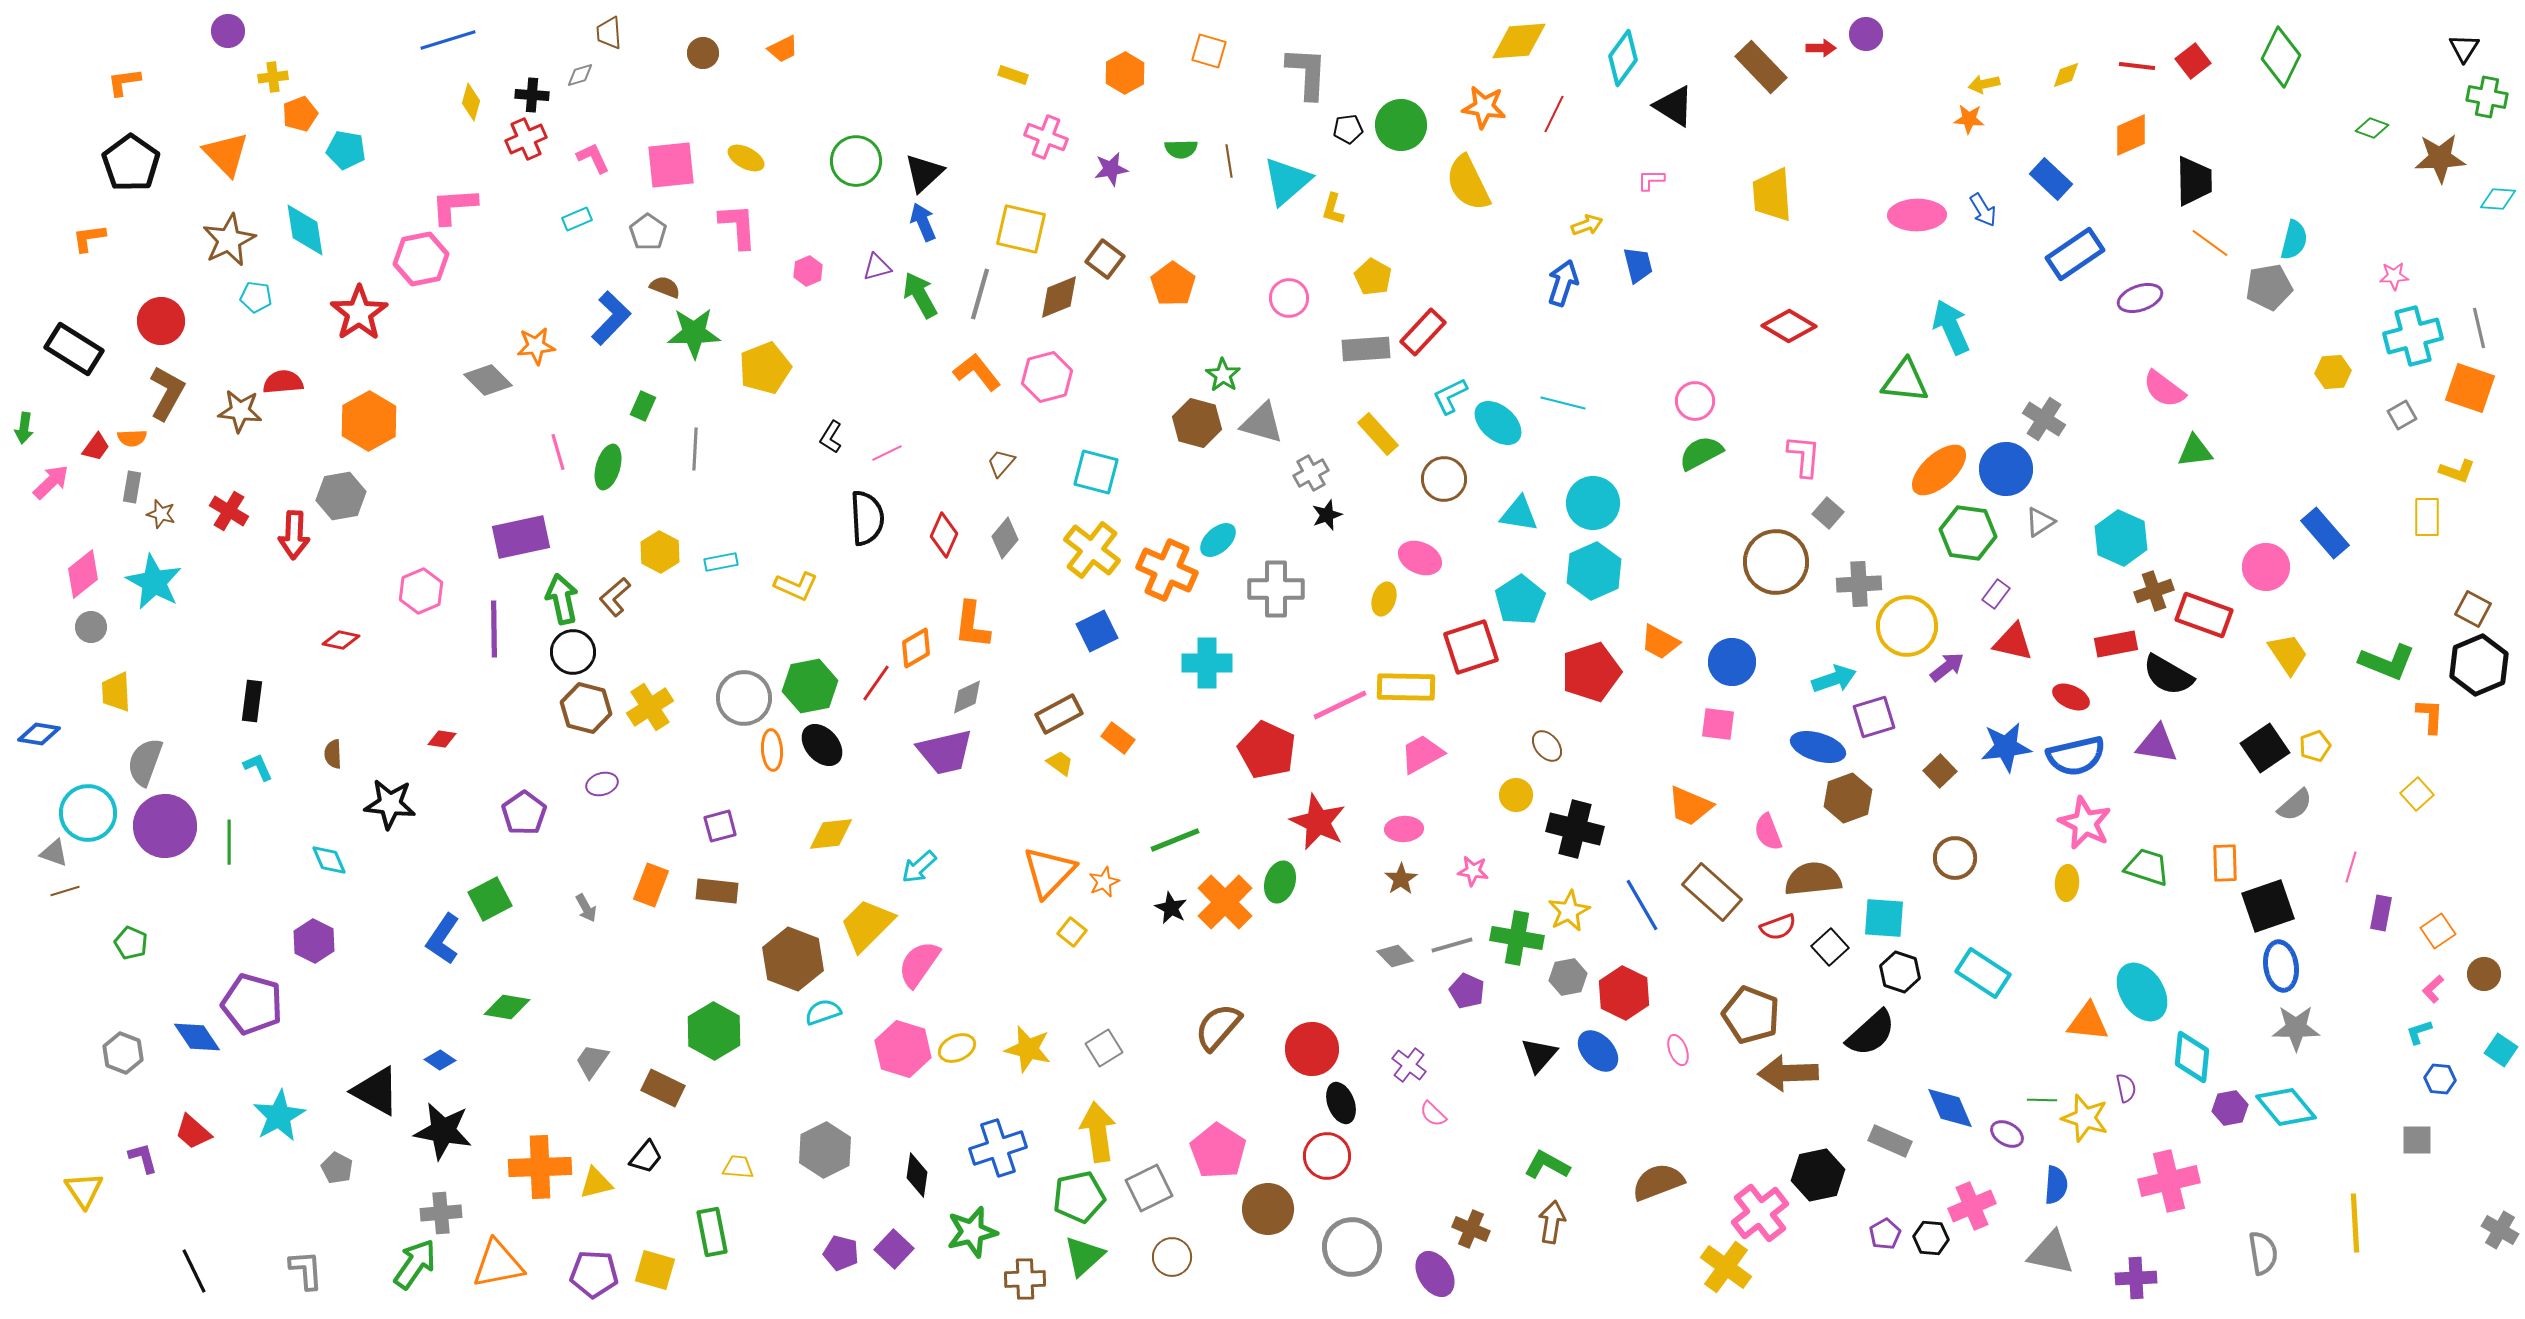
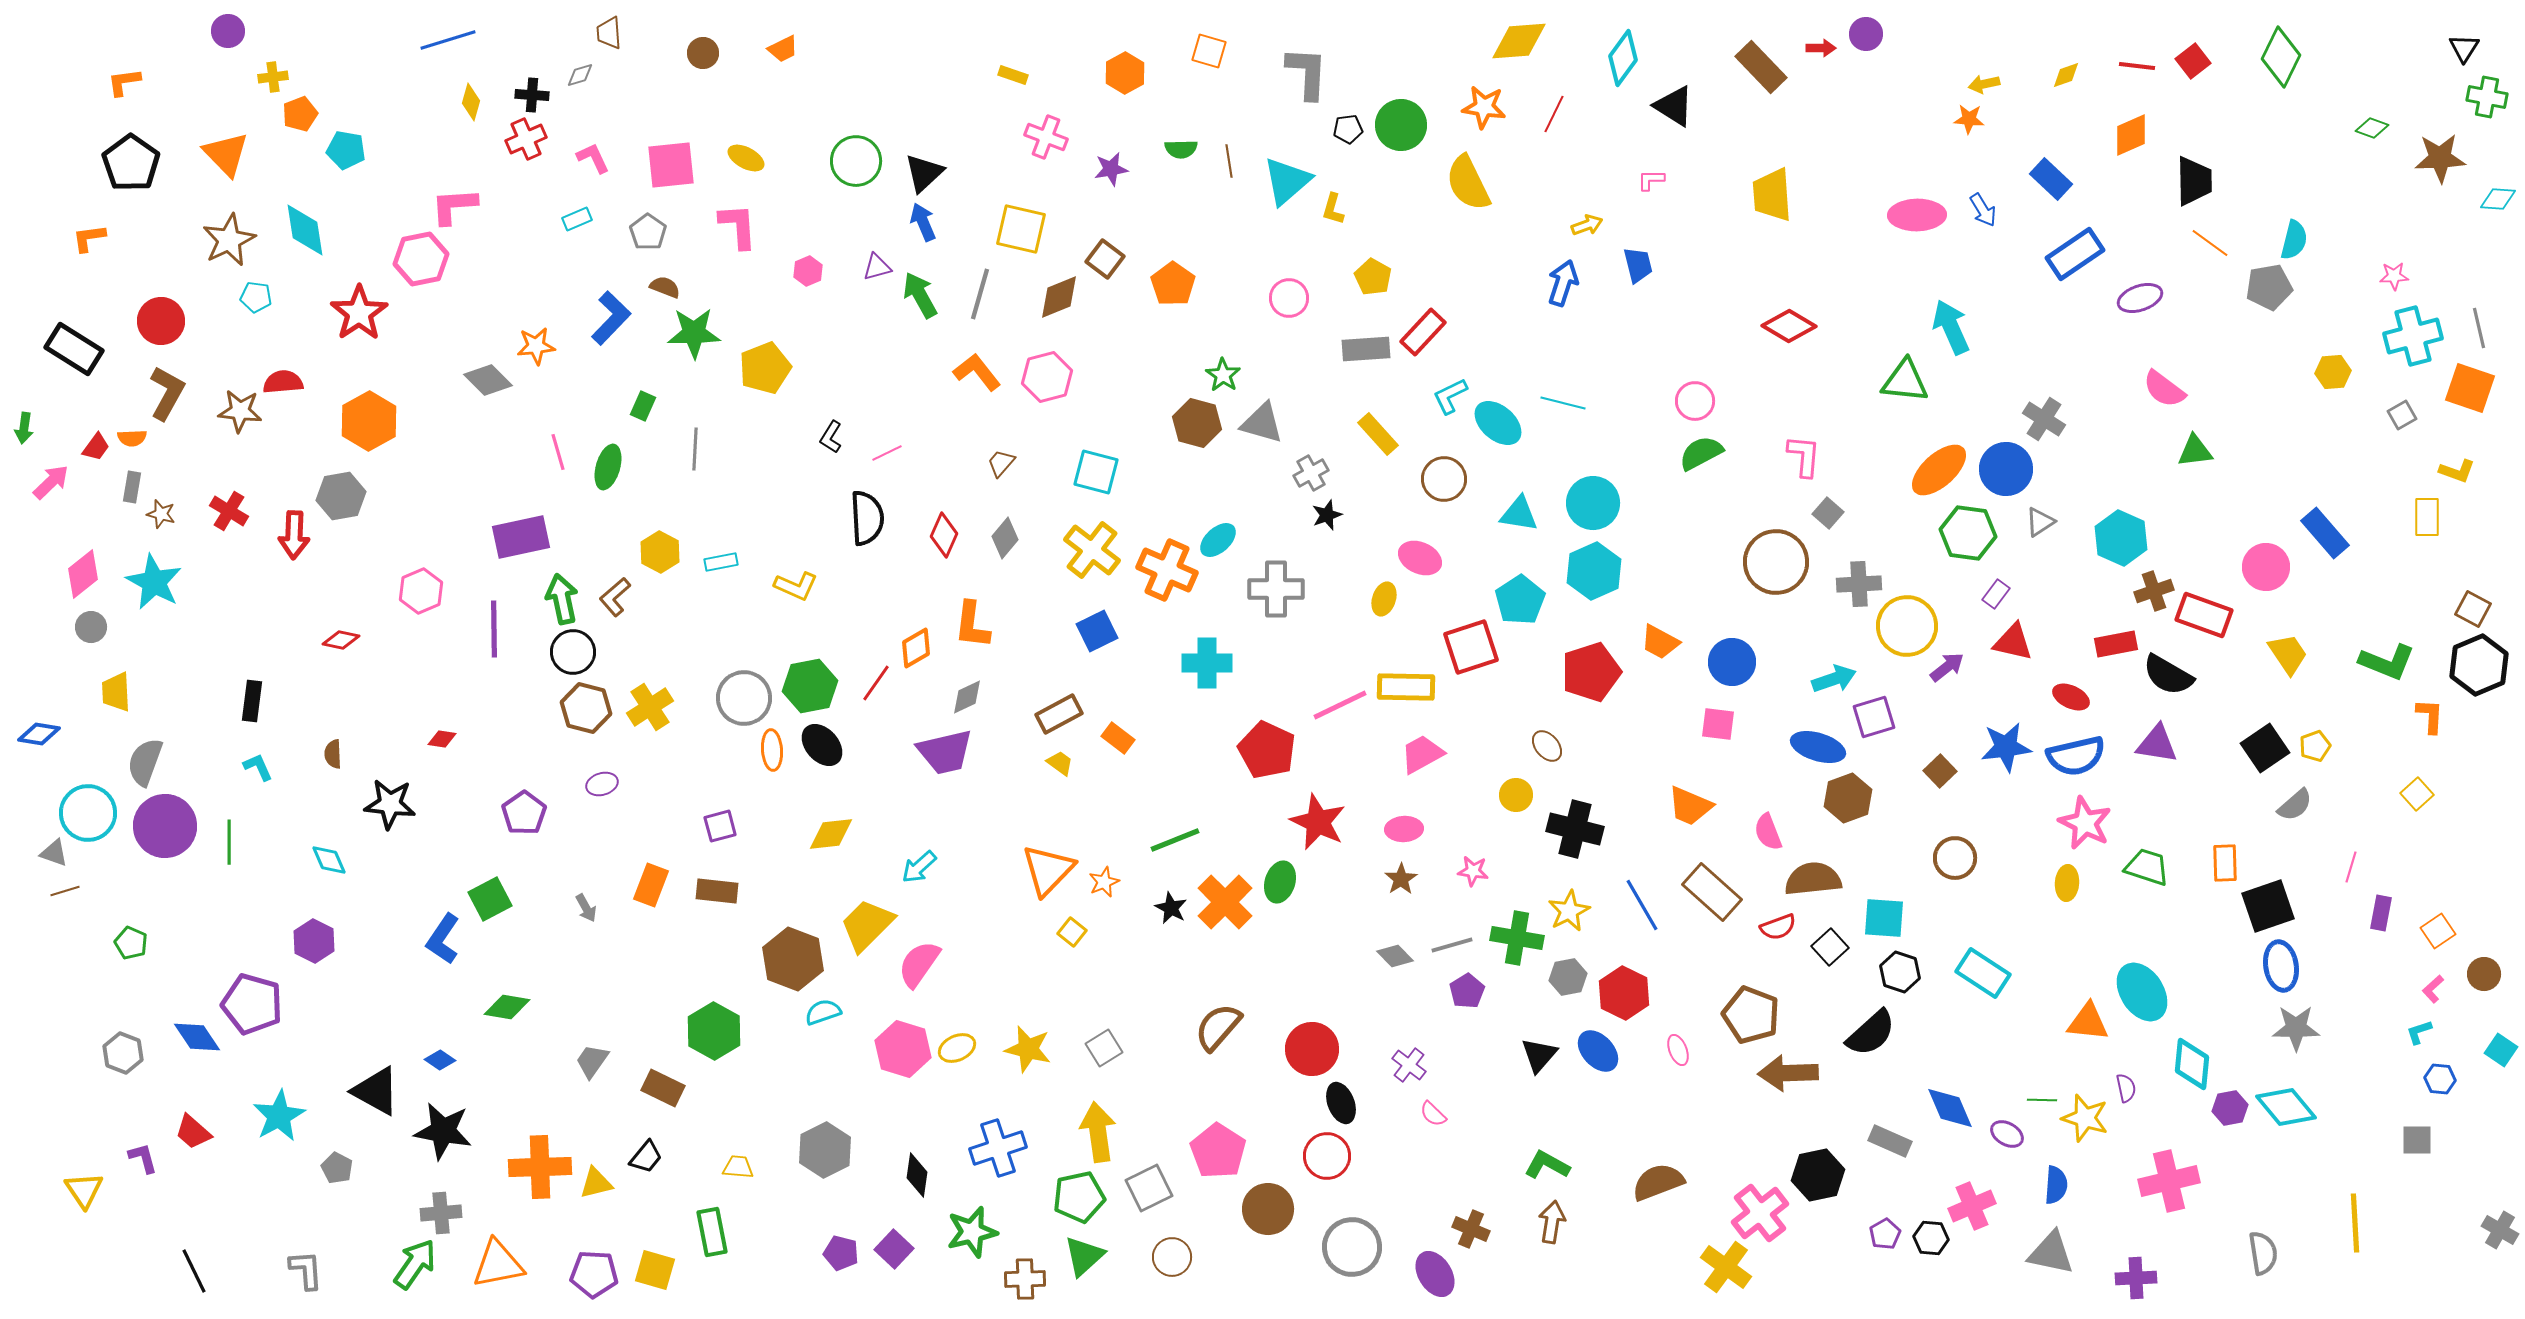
orange triangle at (1049, 872): moved 1 px left, 2 px up
purple pentagon at (1467, 991): rotated 16 degrees clockwise
cyan diamond at (2192, 1057): moved 7 px down
